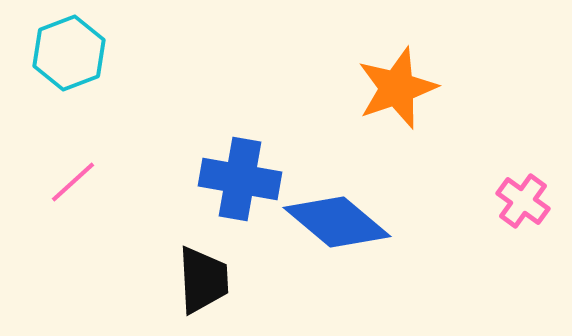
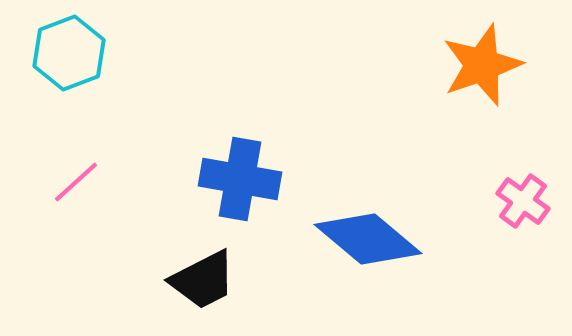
orange star: moved 85 px right, 23 px up
pink line: moved 3 px right
blue diamond: moved 31 px right, 17 px down
black trapezoid: rotated 66 degrees clockwise
